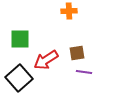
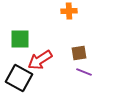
brown square: moved 2 px right
red arrow: moved 6 px left
purple line: rotated 14 degrees clockwise
black square: rotated 20 degrees counterclockwise
